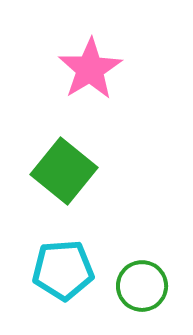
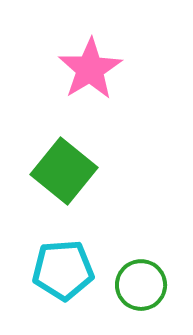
green circle: moved 1 px left, 1 px up
